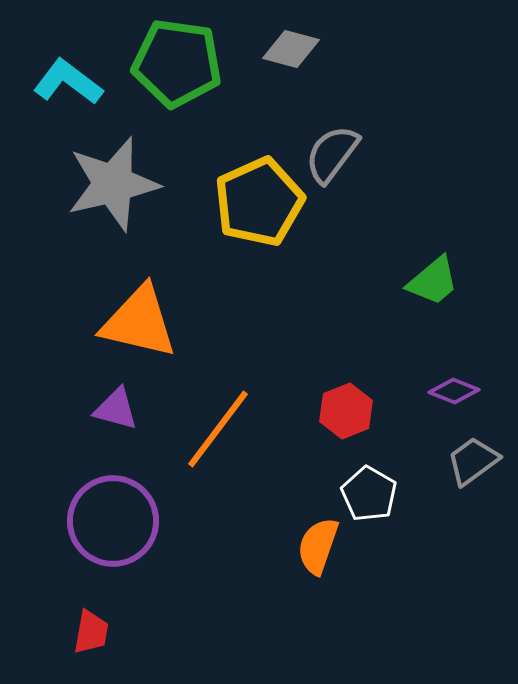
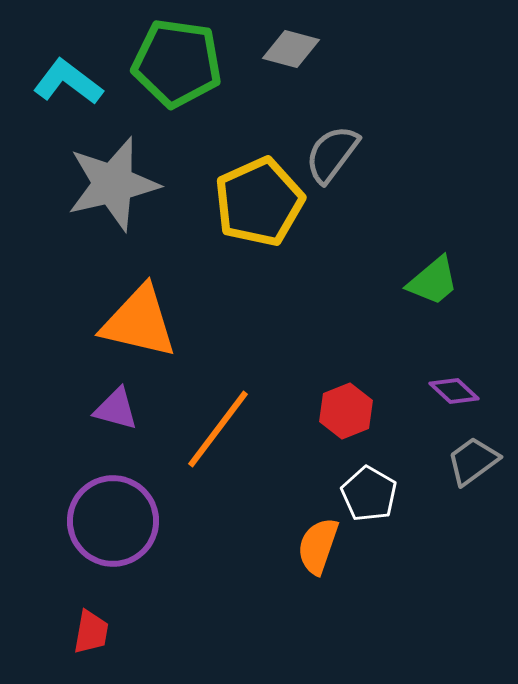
purple diamond: rotated 21 degrees clockwise
